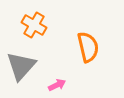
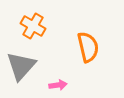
orange cross: moved 1 px left, 1 px down
pink arrow: moved 1 px right; rotated 18 degrees clockwise
